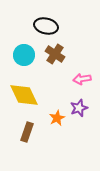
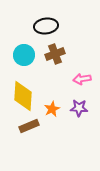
black ellipse: rotated 20 degrees counterclockwise
brown cross: rotated 36 degrees clockwise
yellow diamond: moved 1 px left, 1 px down; rotated 28 degrees clockwise
purple star: rotated 24 degrees clockwise
orange star: moved 5 px left, 9 px up
brown rectangle: moved 2 px right, 6 px up; rotated 48 degrees clockwise
